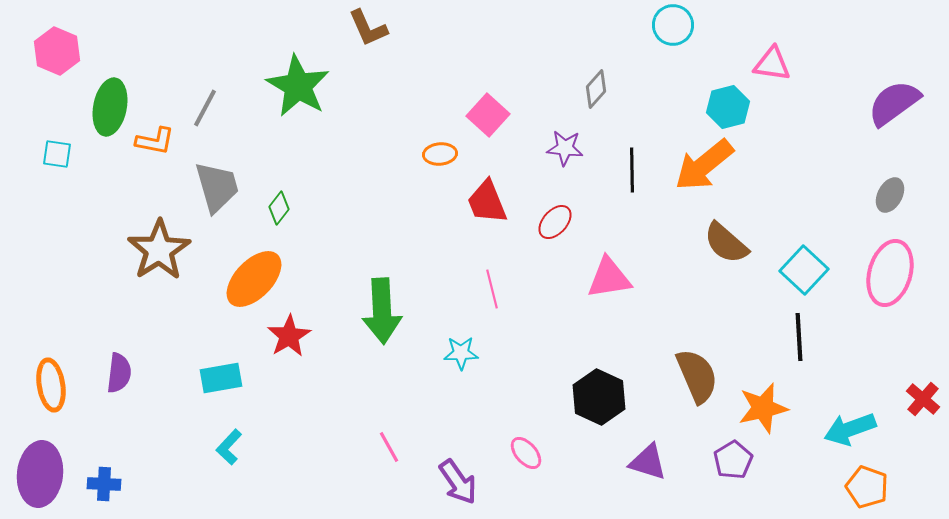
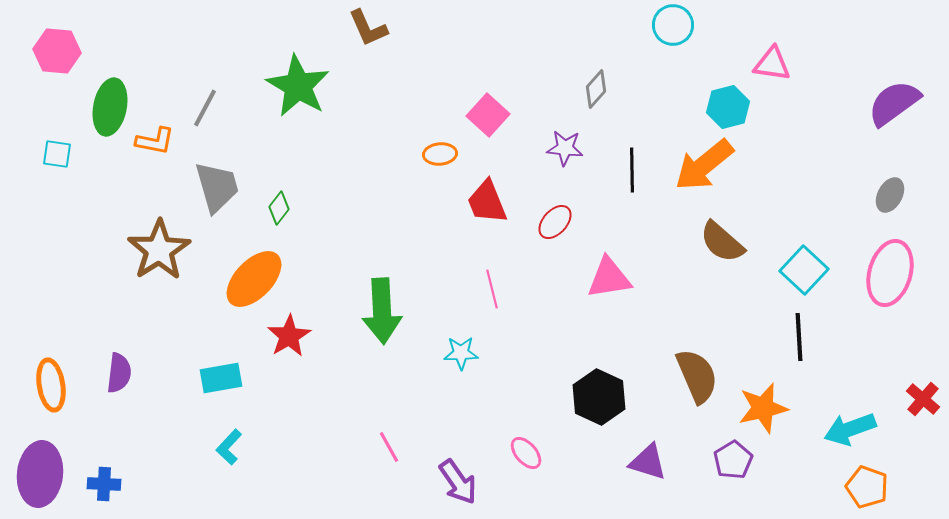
pink hexagon at (57, 51): rotated 18 degrees counterclockwise
brown semicircle at (726, 243): moved 4 px left, 1 px up
